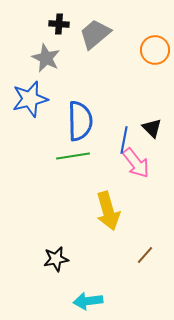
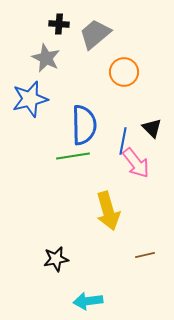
orange circle: moved 31 px left, 22 px down
blue semicircle: moved 4 px right, 4 px down
blue line: moved 1 px left, 1 px down
brown line: rotated 36 degrees clockwise
